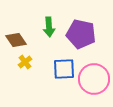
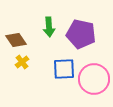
yellow cross: moved 3 px left
